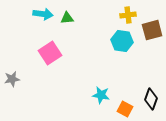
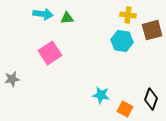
yellow cross: rotated 14 degrees clockwise
